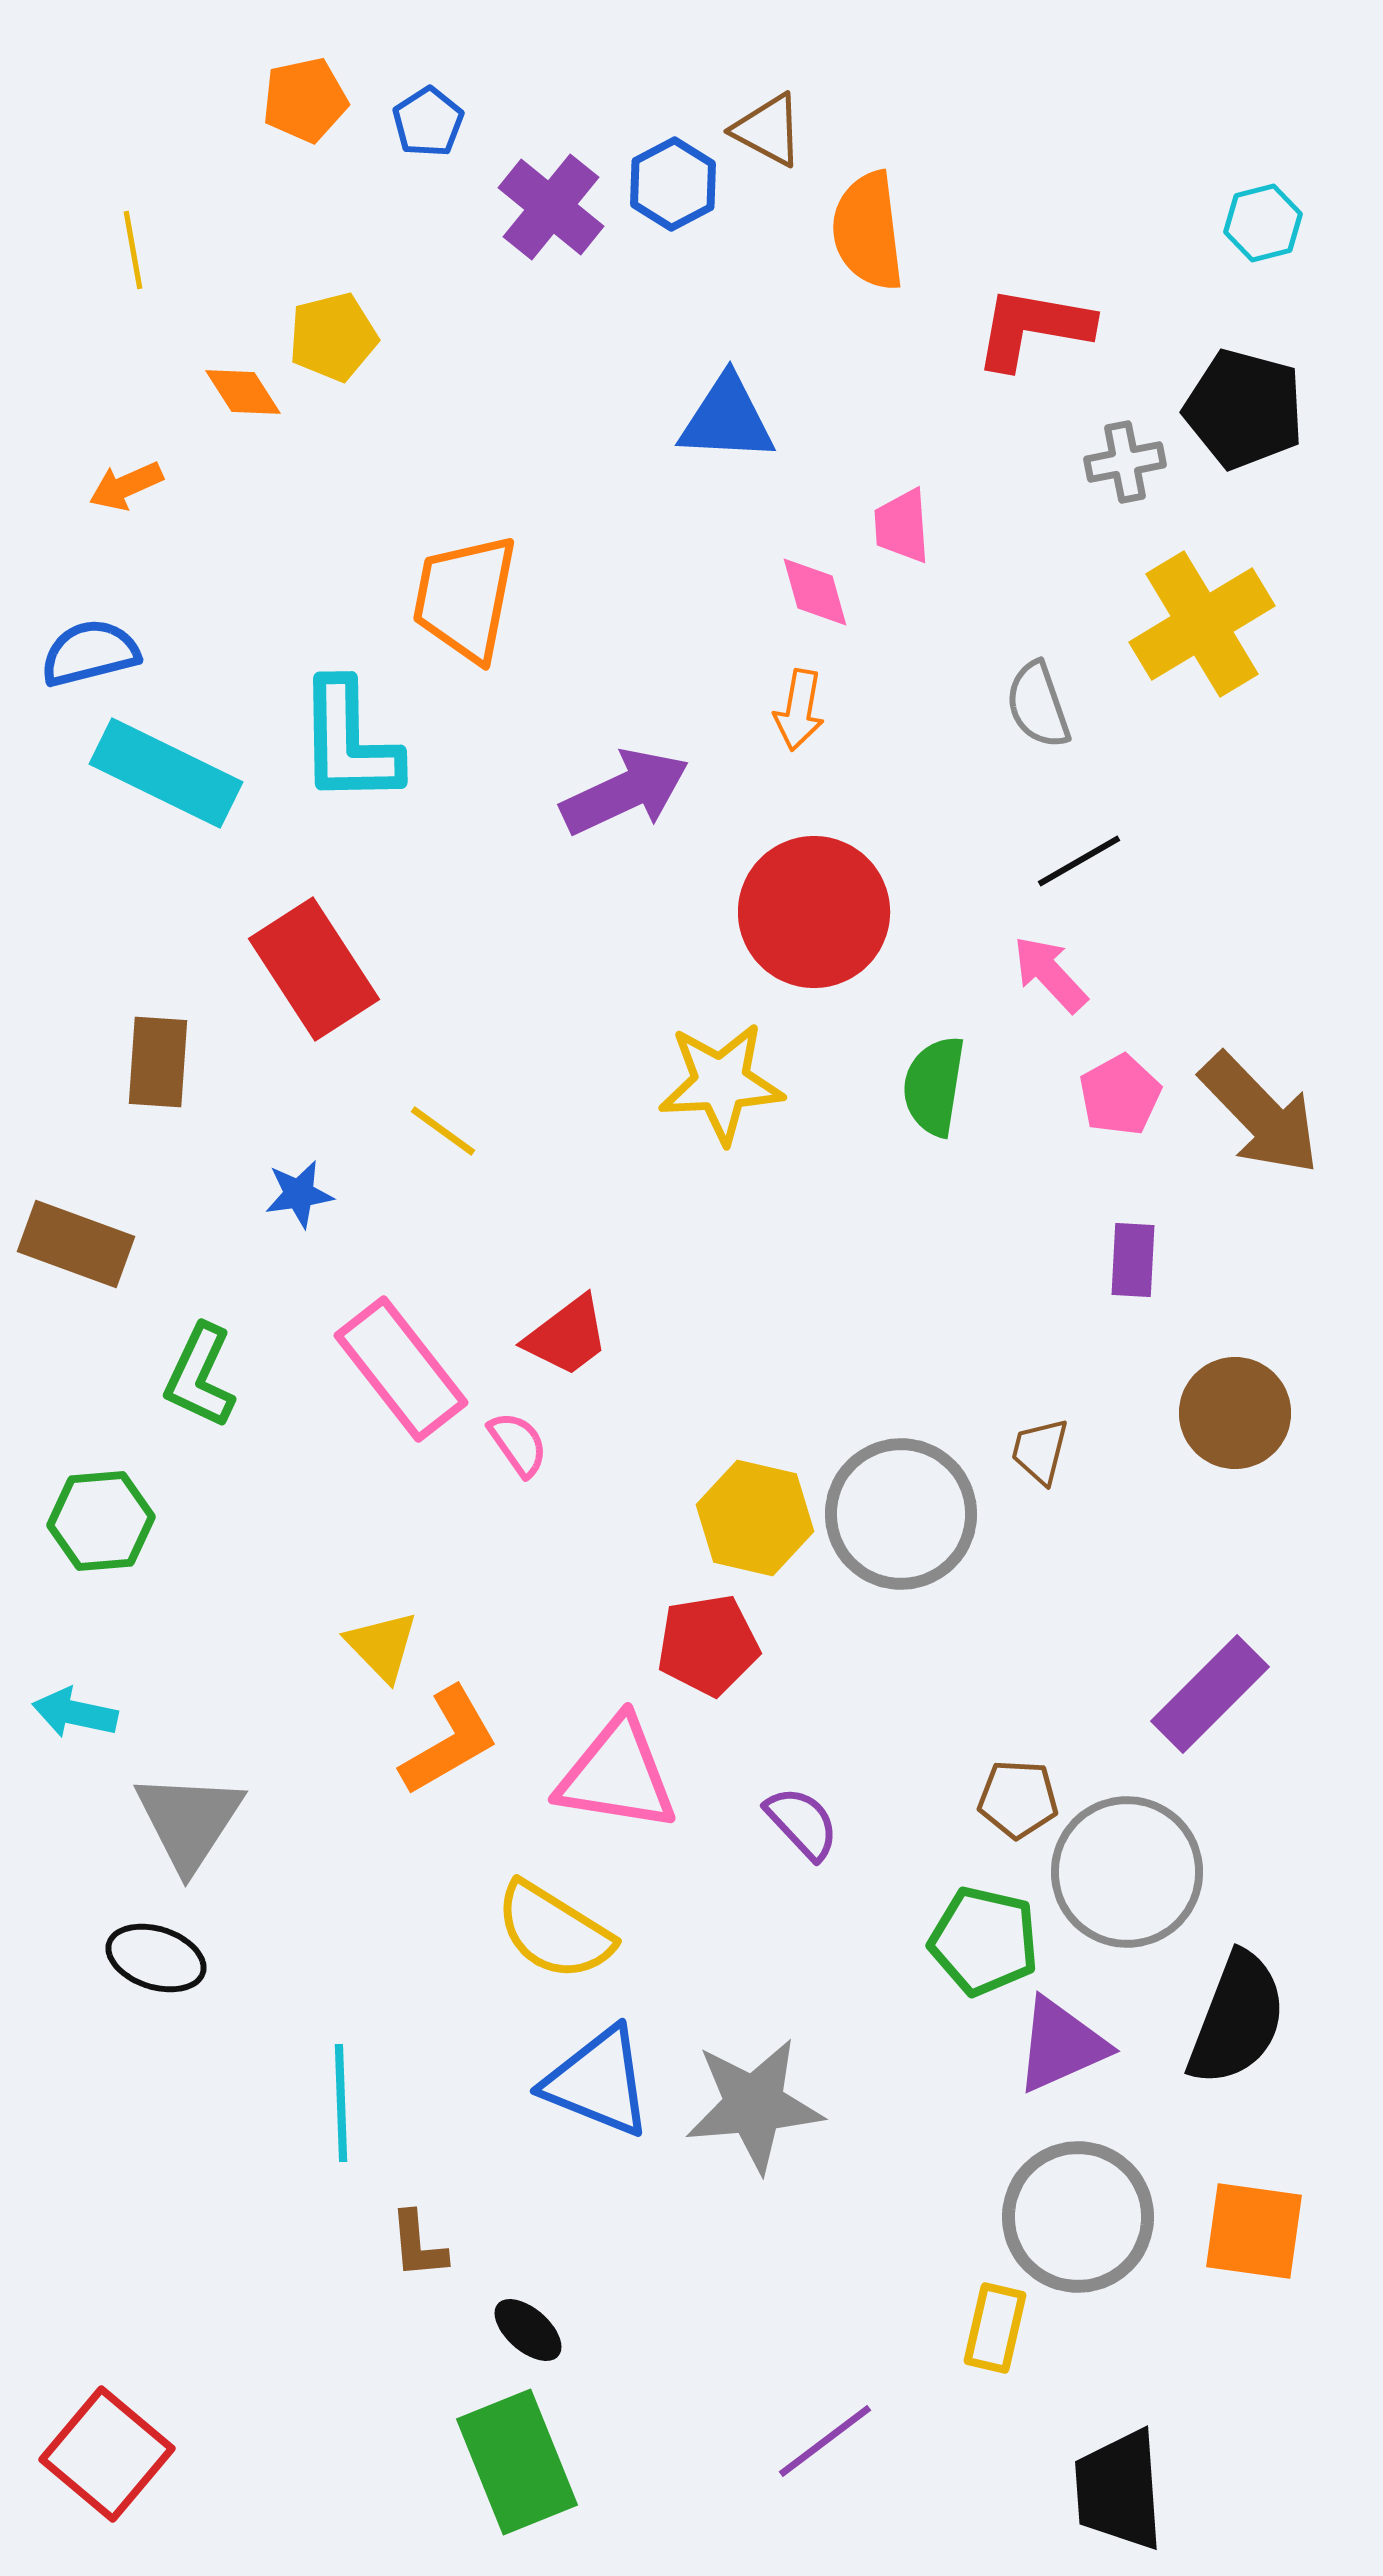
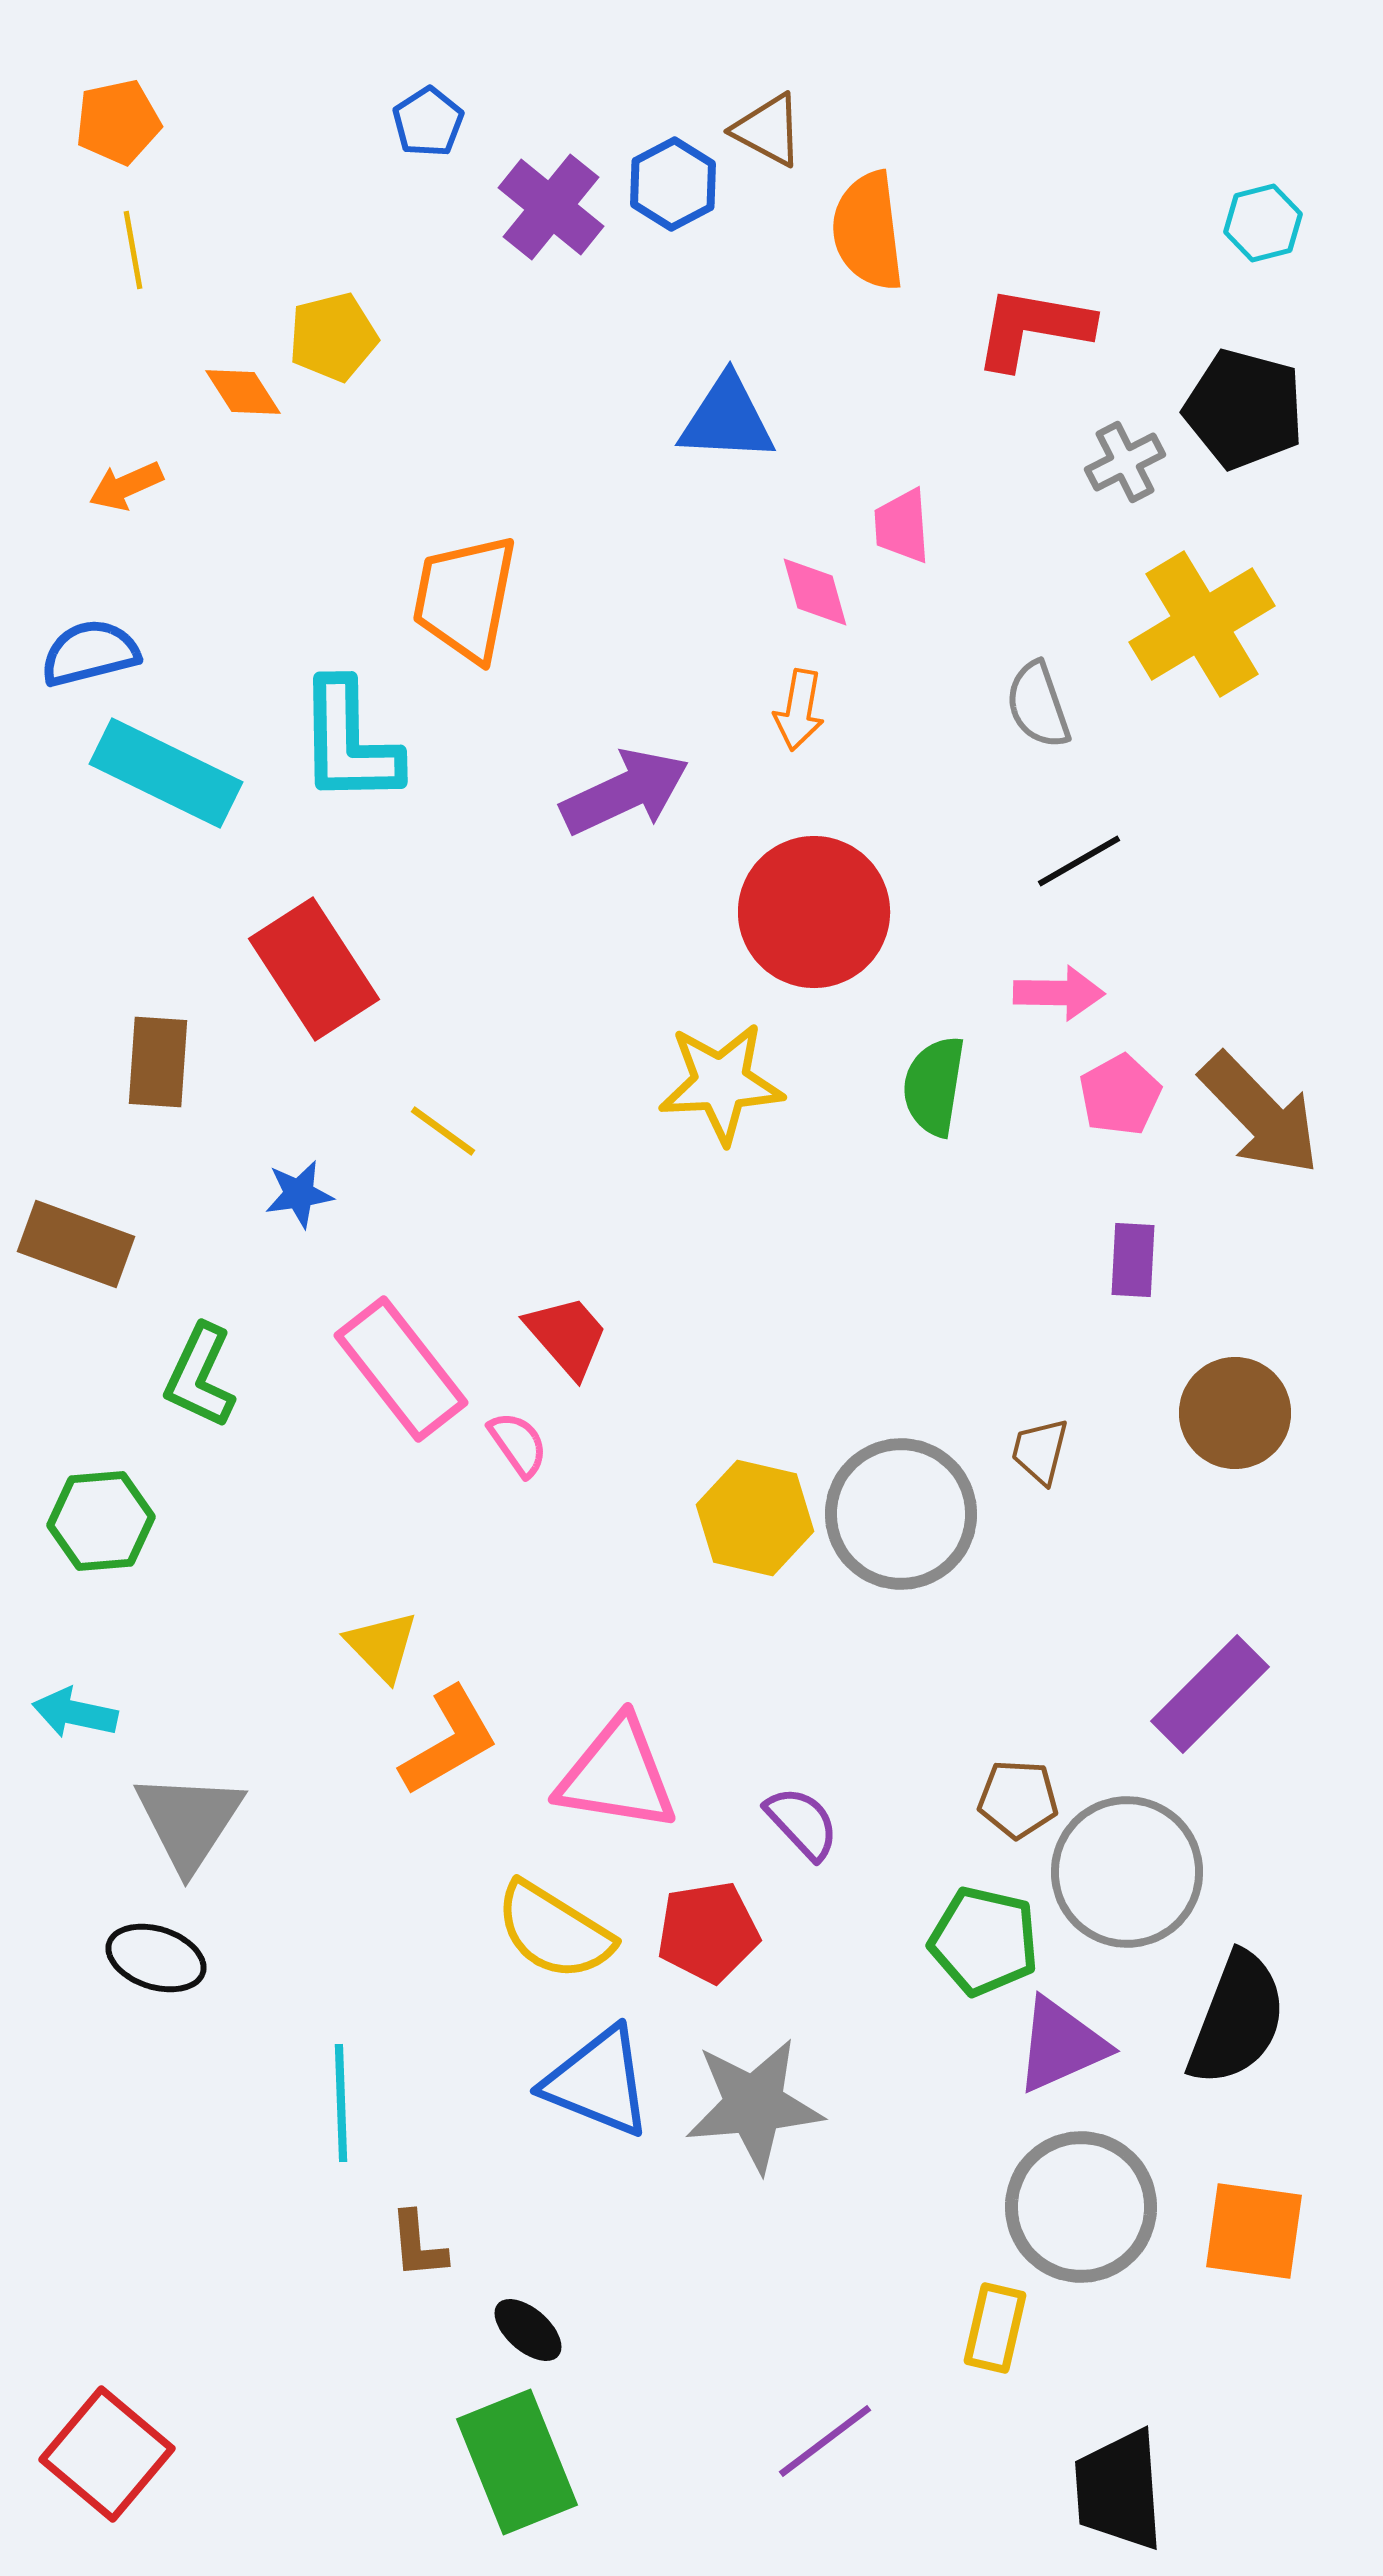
orange pentagon at (305, 100): moved 187 px left, 22 px down
gray cross at (1125, 462): rotated 16 degrees counterclockwise
pink arrow at (1050, 974): moved 9 px right, 19 px down; rotated 134 degrees clockwise
red trapezoid at (567, 1336): rotated 94 degrees counterclockwise
red pentagon at (708, 1645): moved 287 px down
gray circle at (1078, 2217): moved 3 px right, 10 px up
